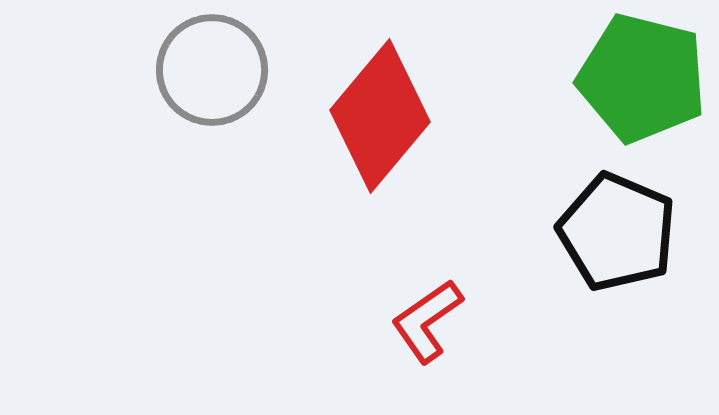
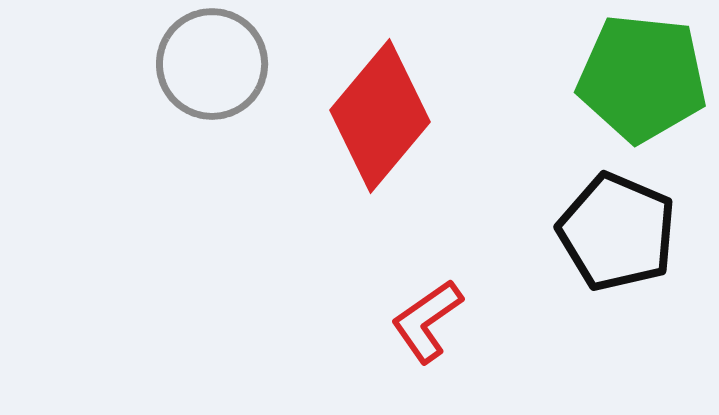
gray circle: moved 6 px up
green pentagon: rotated 8 degrees counterclockwise
